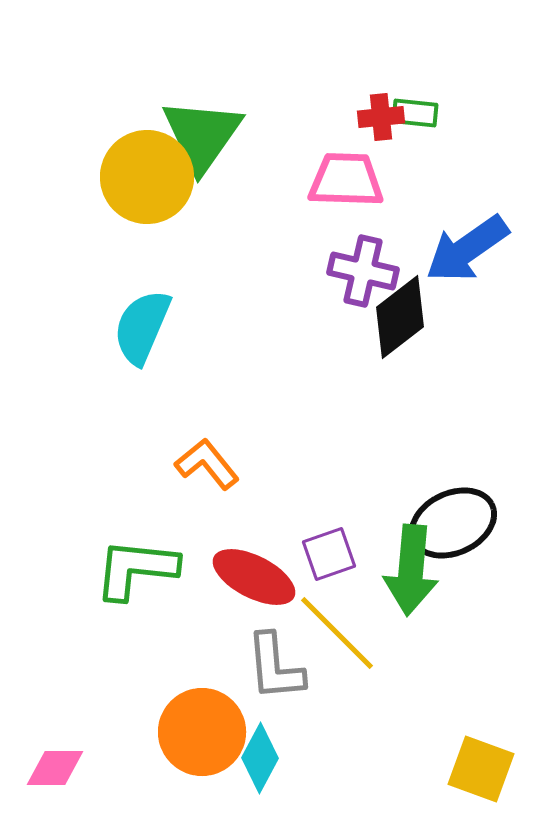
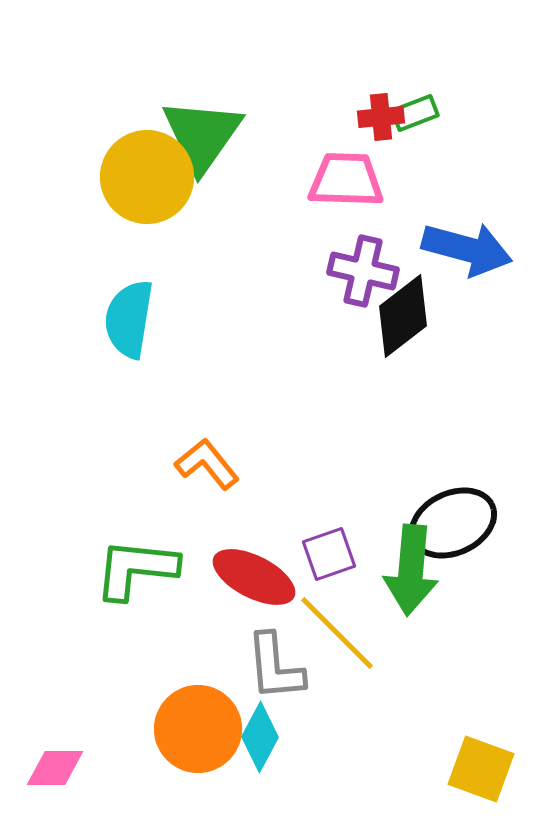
green rectangle: rotated 27 degrees counterclockwise
blue arrow: rotated 130 degrees counterclockwise
black diamond: moved 3 px right, 1 px up
cyan semicircle: moved 13 px left, 8 px up; rotated 14 degrees counterclockwise
orange circle: moved 4 px left, 3 px up
cyan diamond: moved 21 px up
